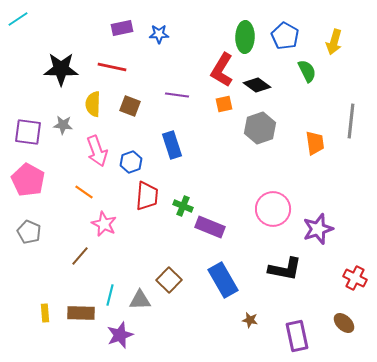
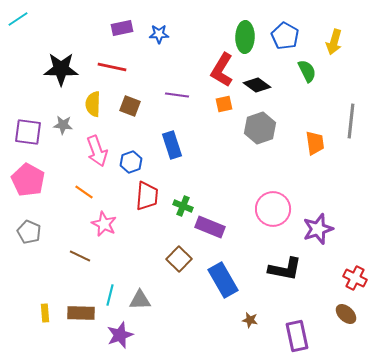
brown line at (80, 256): rotated 75 degrees clockwise
brown square at (169, 280): moved 10 px right, 21 px up
brown ellipse at (344, 323): moved 2 px right, 9 px up
